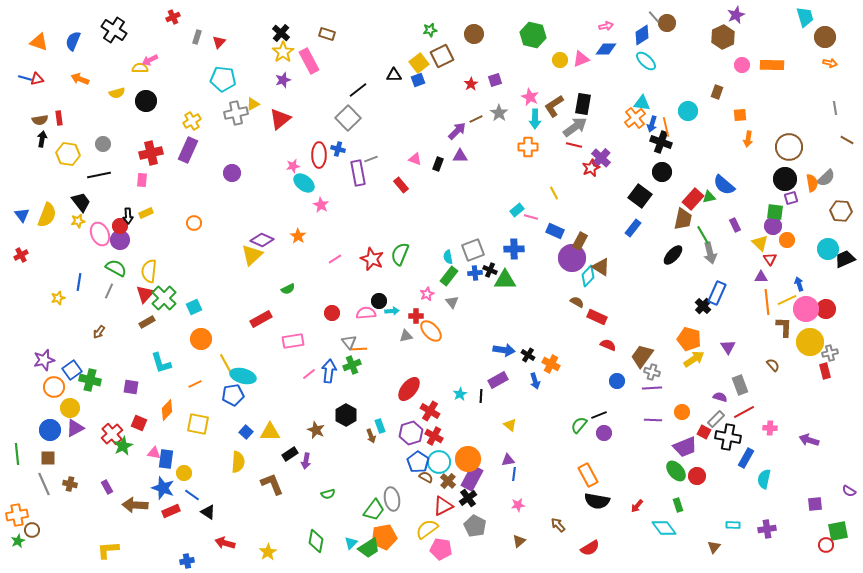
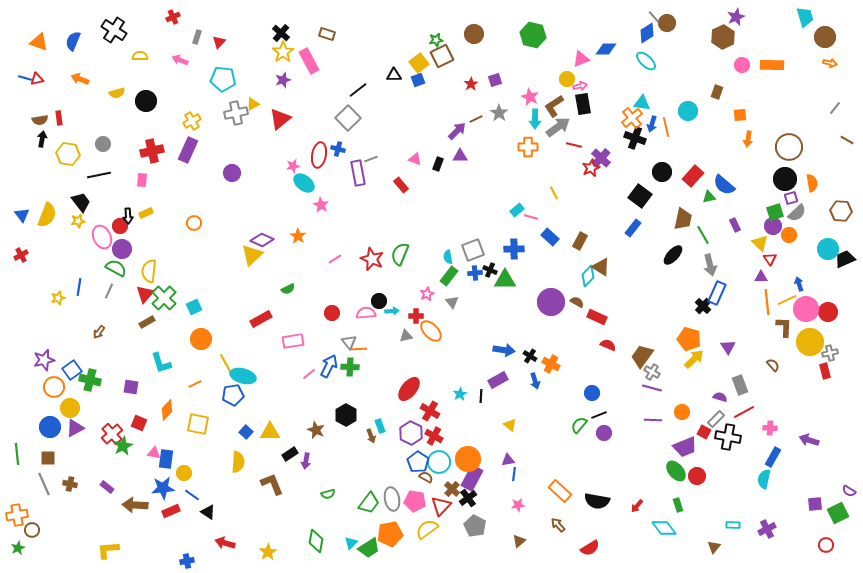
purple star at (736, 15): moved 2 px down
pink arrow at (606, 26): moved 26 px left, 60 px down
green star at (430, 30): moved 6 px right, 10 px down
blue diamond at (642, 35): moved 5 px right, 2 px up
pink arrow at (150, 60): moved 30 px right; rotated 49 degrees clockwise
yellow circle at (560, 60): moved 7 px right, 19 px down
yellow semicircle at (140, 68): moved 12 px up
black rectangle at (583, 104): rotated 20 degrees counterclockwise
gray line at (835, 108): rotated 48 degrees clockwise
orange cross at (635, 118): moved 3 px left
gray arrow at (575, 127): moved 17 px left
black cross at (661, 142): moved 26 px left, 4 px up
red cross at (151, 153): moved 1 px right, 2 px up
red ellipse at (319, 155): rotated 10 degrees clockwise
gray semicircle at (826, 178): moved 29 px left, 35 px down
red rectangle at (693, 199): moved 23 px up
green square at (775, 212): rotated 24 degrees counterclockwise
blue rectangle at (555, 231): moved 5 px left, 6 px down; rotated 18 degrees clockwise
pink ellipse at (100, 234): moved 2 px right, 3 px down
purple circle at (120, 240): moved 2 px right, 9 px down
orange circle at (787, 240): moved 2 px right, 5 px up
gray arrow at (710, 253): moved 12 px down
purple circle at (572, 258): moved 21 px left, 44 px down
blue line at (79, 282): moved 5 px down
red circle at (826, 309): moved 2 px right, 3 px down
black cross at (528, 355): moved 2 px right, 1 px down
yellow arrow at (694, 359): rotated 10 degrees counterclockwise
green cross at (352, 365): moved 2 px left, 2 px down; rotated 24 degrees clockwise
blue arrow at (329, 371): moved 5 px up; rotated 20 degrees clockwise
gray cross at (652, 372): rotated 14 degrees clockwise
blue circle at (617, 381): moved 25 px left, 12 px down
purple line at (652, 388): rotated 18 degrees clockwise
blue circle at (50, 430): moved 3 px up
purple hexagon at (411, 433): rotated 15 degrees counterclockwise
blue rectangle at (746, 458): moved 27 px right, 1 px up
orange rectangle at (588, 475): moved 28 px left, 16 px down; rotated 20 degrees counterclockwise
brown cross at (448, 481): moved 4 px right, 8 px down
purple rectangle at (107, 487): rotated 24 degrees counterclockwise
blue star at (163, 488): rotated 25 degrees counterclockwise
red triangle at (443, 506): moved 2 px left; rotated 20 degrees counterclockwise
green trapezoid at (374, 510): moved 5 px left, 7 px up
purple cross at (767, 529): rotated 18 degrees counterclockwise
green square at (838, 531): moved 18 px up; rotated 15 degrees counterclockwise
orange pentagon at (384, 537): moved 6 px right, 3 px up
green star at (18, 541): moved 7 px down
pink pentagon at (441, 549): moved 26 px left, 48 px up
